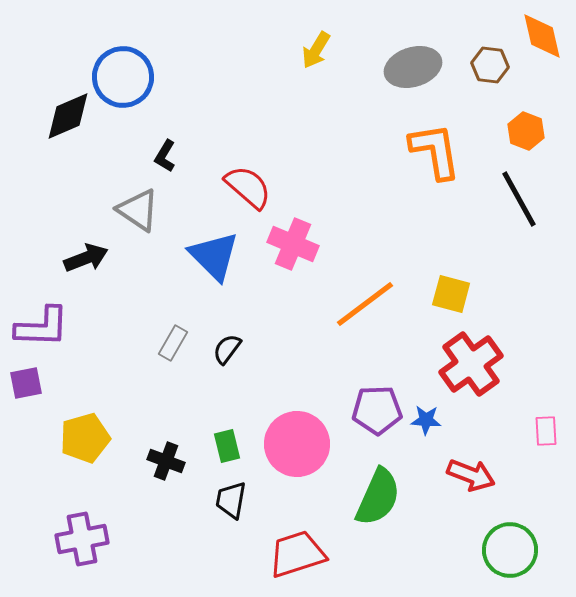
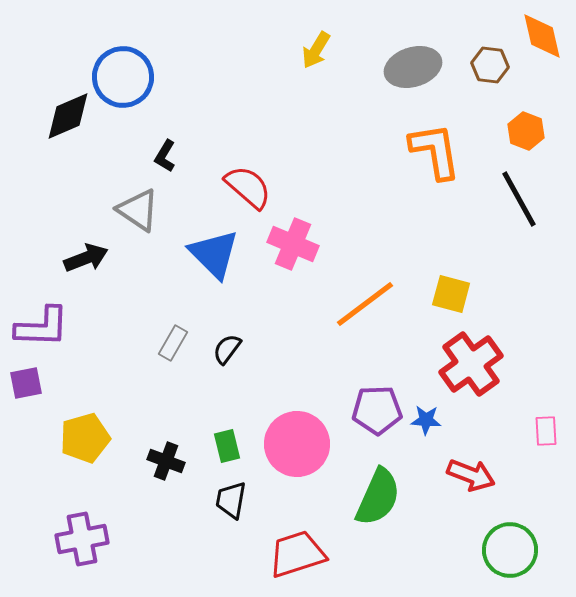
blue triangle: moved 2 px up
